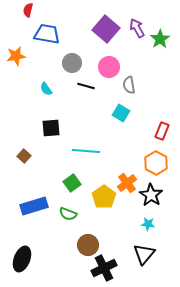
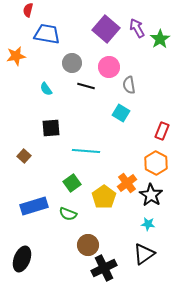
black triangle: rotated 15 degrees clockwise
